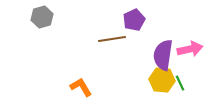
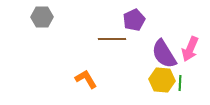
gray hexagon: rotated 15 degrees clockwise
brown line: rotated 8 degrees clockwise
pink arrow: rotated 125 degrees clockwise
purple semicircle: moved 1 px right, 1 px up; rotated 40 degrees counterclockwise
green line: rotated 28 degrees clockwise
orange L-shape: moved 5 px right, 8 px up
